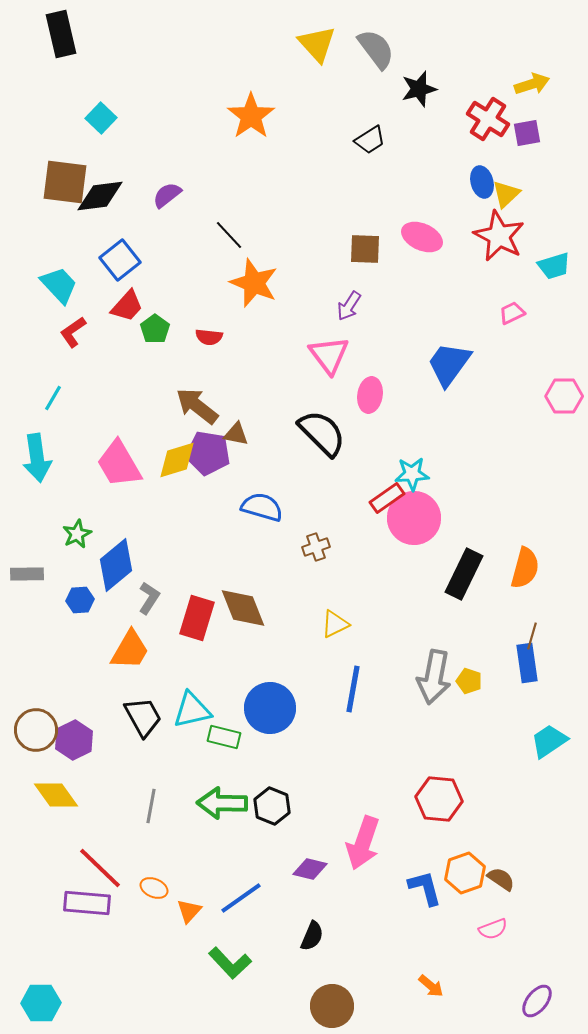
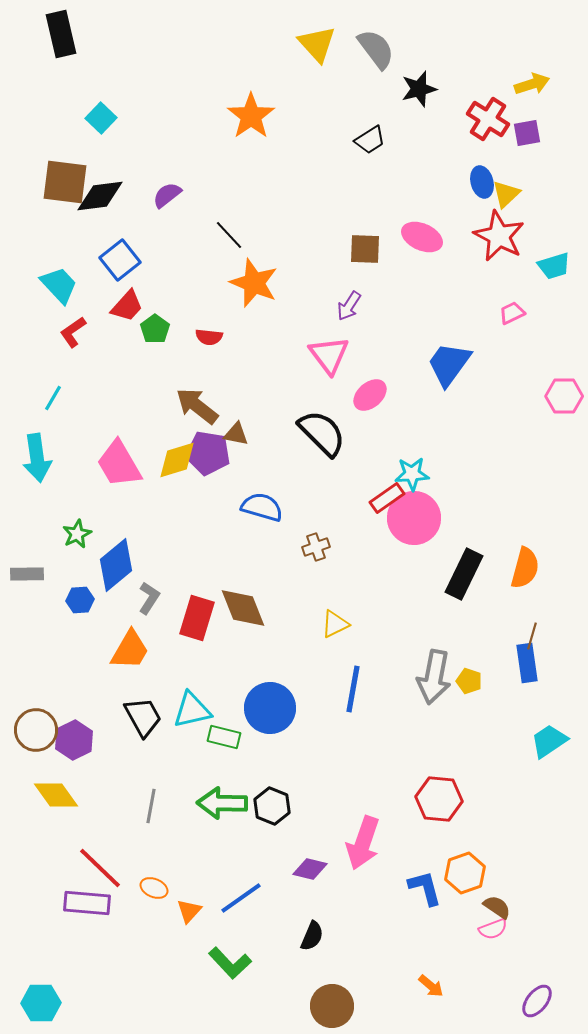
pink ellipse at (370, 395): rotated 40 degrees clockwise
brown semicircle at (501, 879): moved 4 px left, 28 px down
